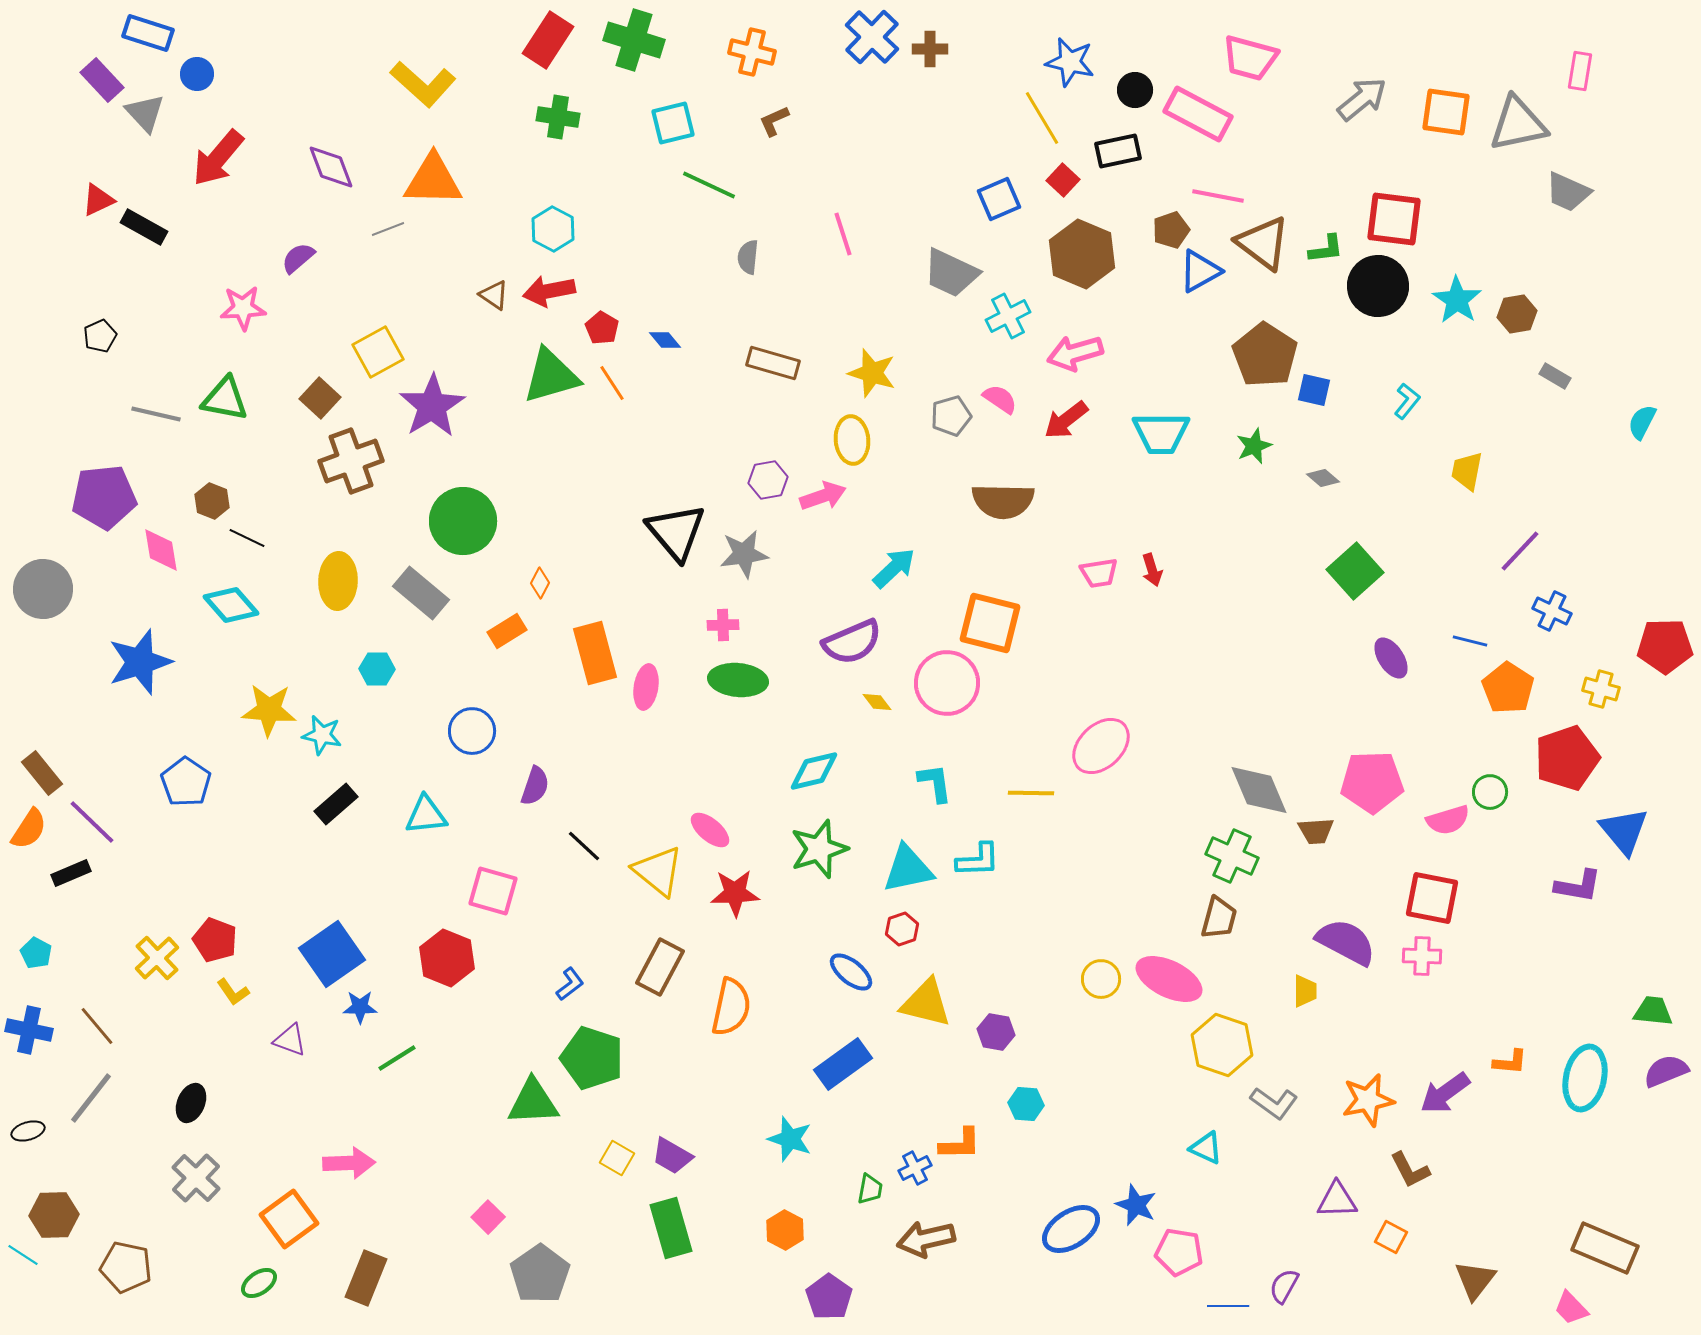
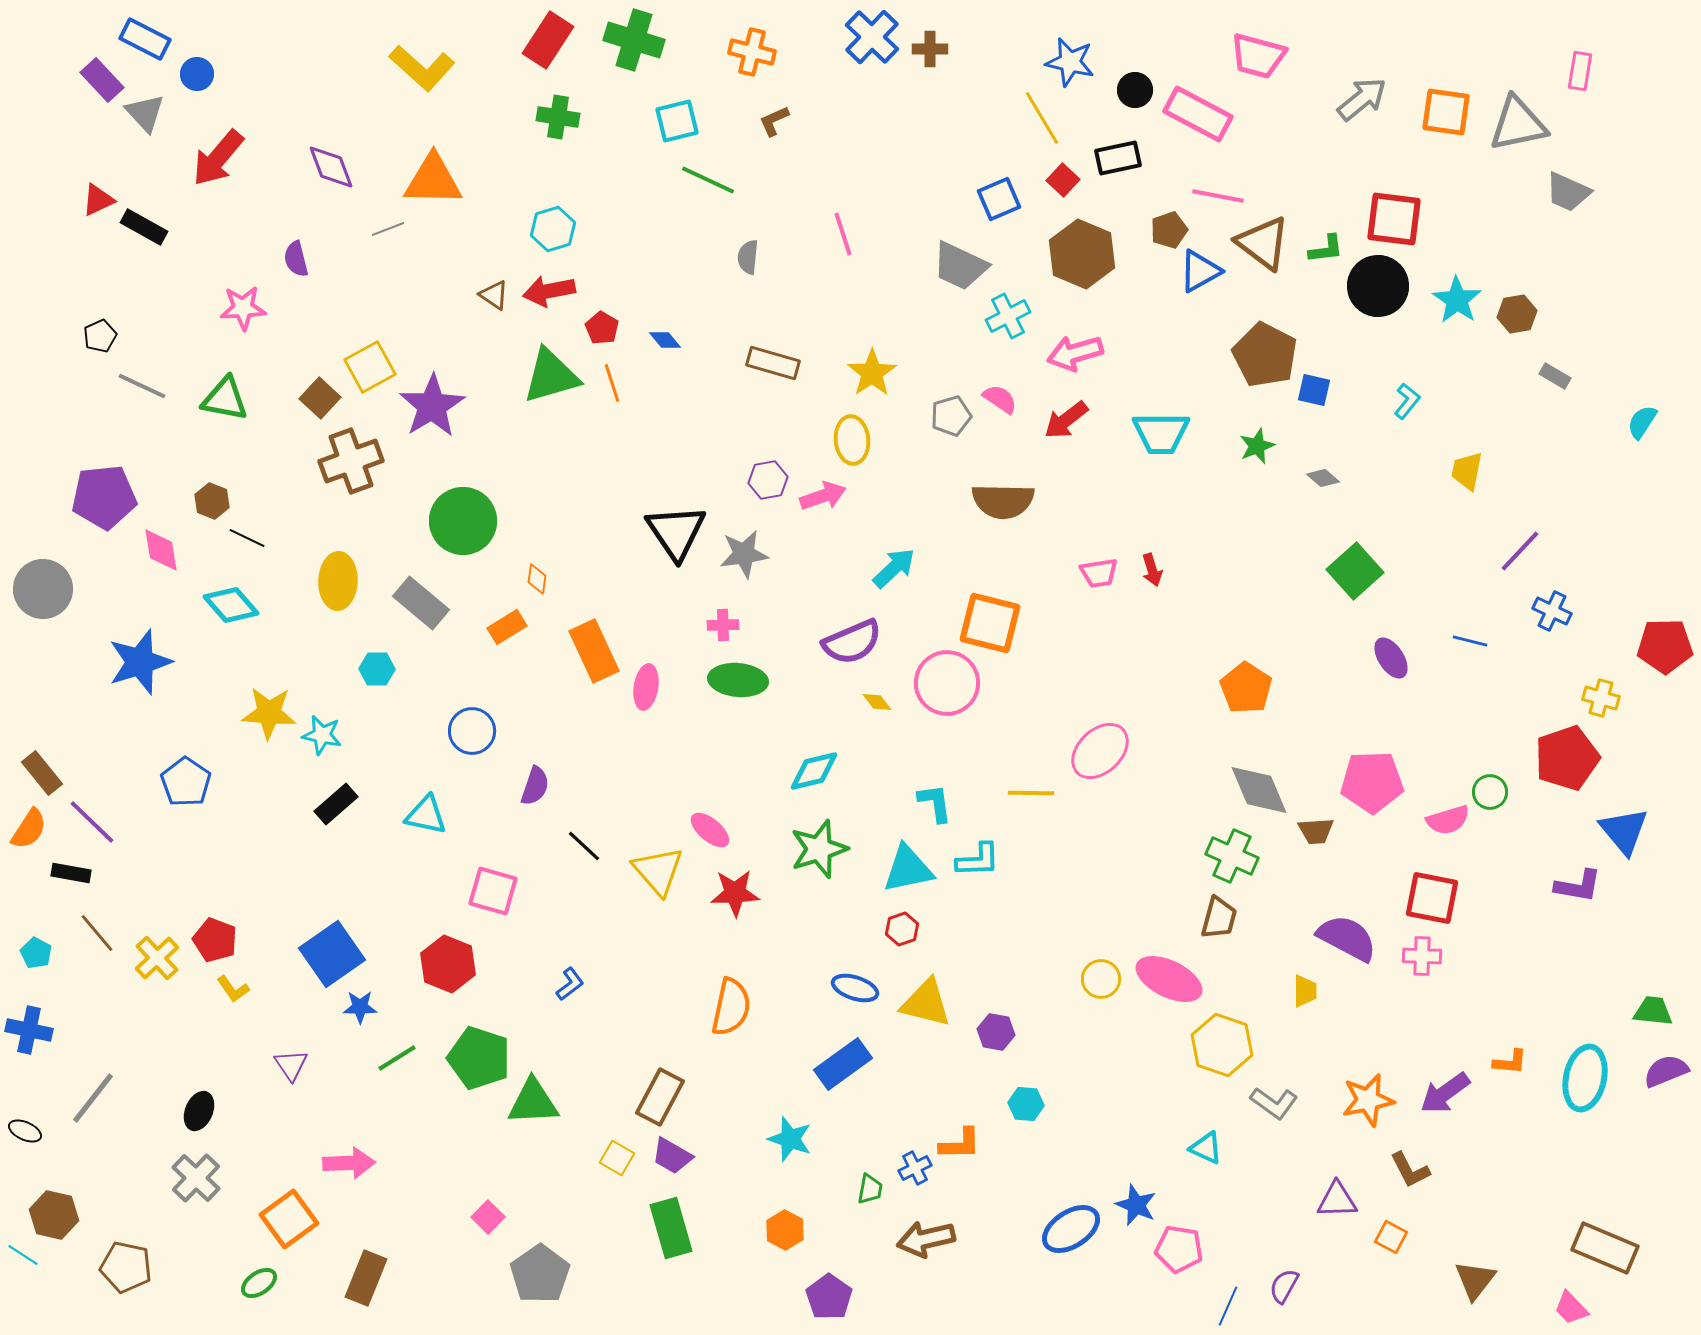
blue rectangle at (148, 33): moved 3 px left, 6 px down; rotated 9 degrees clockwise
pink trapezoid at (1250, 58): moved 8 px right, 2 px up
yellow L-shape at (423, 84): moved 1 px left, 16 px up
cyan square at (673, 123): moved 4 px right, 2 px up
black rectangle at (1118, 151): moved 7 px down
green line at (709, 185): moved 1 px left, 5 px up
cyan hexagon at (553, 229): rotated 15 degrees clockwise
brown pentagon at (1171, 230): moved 2 px left
purple semicircle at (298, 258): moved 2 px left, 1 px down; rotated 63 degrees counterclockwise
gray trapezoid at (951, 273): moved 9 px right, 7 px up
yellow square at (378, 352): moved 8 px left, 15 px down
brown pentagon at (1265, 355): rotated 6 degrees counterclockwise
yellow star at (872, 373): rotated 21 degrees clockwise
orange line at (612, 383): rotated 15 degrees clockwise
gray line at (156, 414): moved 14 px left, 28 px up; rotated 12 degrees clockwise
cyan semicircle at (1642, 422): rotated 6 degrees clockwise
green star at (1254, 446): moved 3 px right
black triangle at (676, 532): rotated 6 degrees clockwise
orange diamond at (540, 583): moved 3 px left, 4 px up; rotated 20 degrees counterclockwise
gray rectangle at (421, 593): moved 10 px down
orange rectangle at (507, 631): moved 4 px up
orange rectangle at (595, 653): moved 1 px left, 2 px up; rotated 10 degrees counterclockwise
orange pentagon at (1508, 688): moved 262 px left
yellow cross at (1601, 689): moved 9 px down
yellow star at (269, 710): moved 3 px down
pink ellipse at (1101, 746): moved 1 px left, 5 px down
cyan L-shape at (935, 783): moved 20 px down
cyan triangle at (426, 815): rotated 18 degrees clockwise
yellow triangle at (658, 871): rotated 10 degrees clockwise
black rectangle at (71, 873): rotated 33 degrees clockwise
purple semicircle at (1346, 942): moved 1 px right, 4 px up
red hexagon at (447, 958): moved 1 px right, 6 px down
brown rectangle at (660, 967): moved 130 px down
blue ellipse at (851, 972): moved 4 px right, 16 px down; rotated 21 degrees counterclockwise
yellow L-shape at (233, 992): moved 3 px up
brown line at (97, 1026): moved 93 px up
purple triangle at (290, 1040): moved 1 px right, 25 px down; rotated 36 degrees clockwise
green pentagon at (592, 1058): moved 113 px left
gray line at (91, 1098): moved 2 px right
black ellipse at (191, 1103): moved 8 px right, 8 px down
black ellipse at (28, 1131): moved 3 px left; rotated 40 degrees clockwise
brown hexagon at (54, 1215): rotated 15 degrees clockwise
pink pentagon at (1179, 1252): moved 3 px up
blue line at (1228, 1306): rotated 66 degrees counterclockwise
